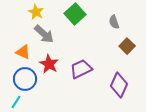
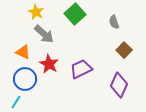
brown square: moved 3 px left, 4 px down
